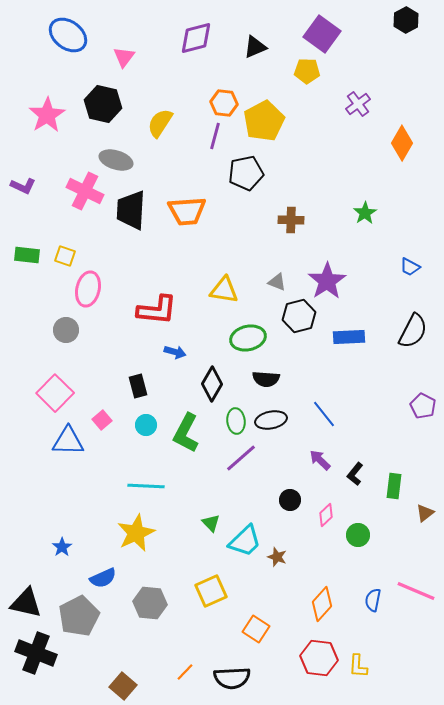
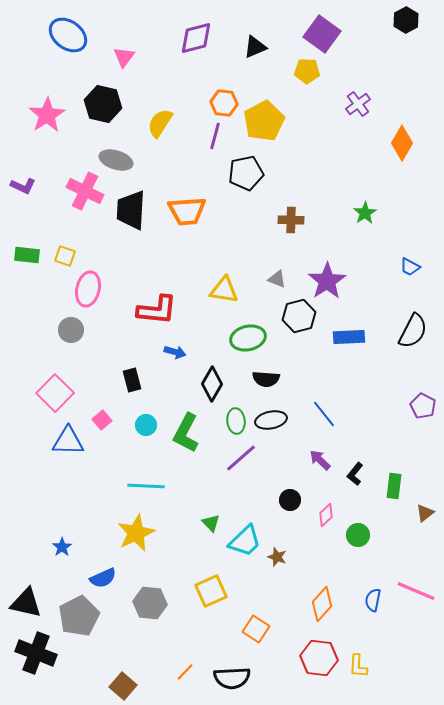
gray triangle at (277, 282): moved 3 px up
gray circle at (66, 330): moved 5 px right
black rectangle at (138, 386): moved 6 px left, 6 px up
